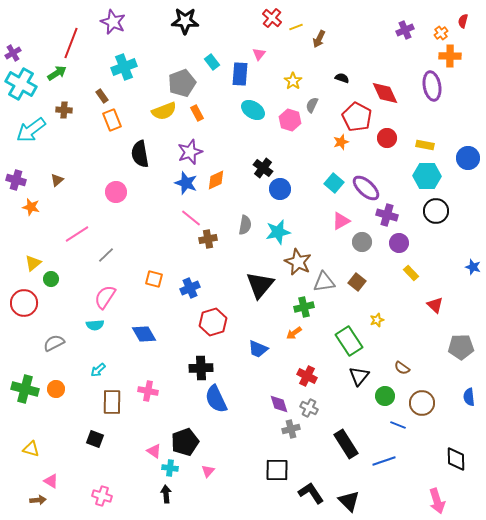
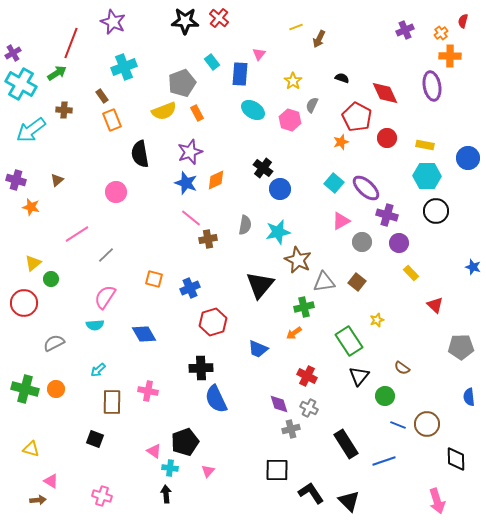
red cross at (272, 18): moved 53 px left
brown star at (298, 262): moved 2 px up
brown circle at (422, 403): moved 5 px right, 21 px down
